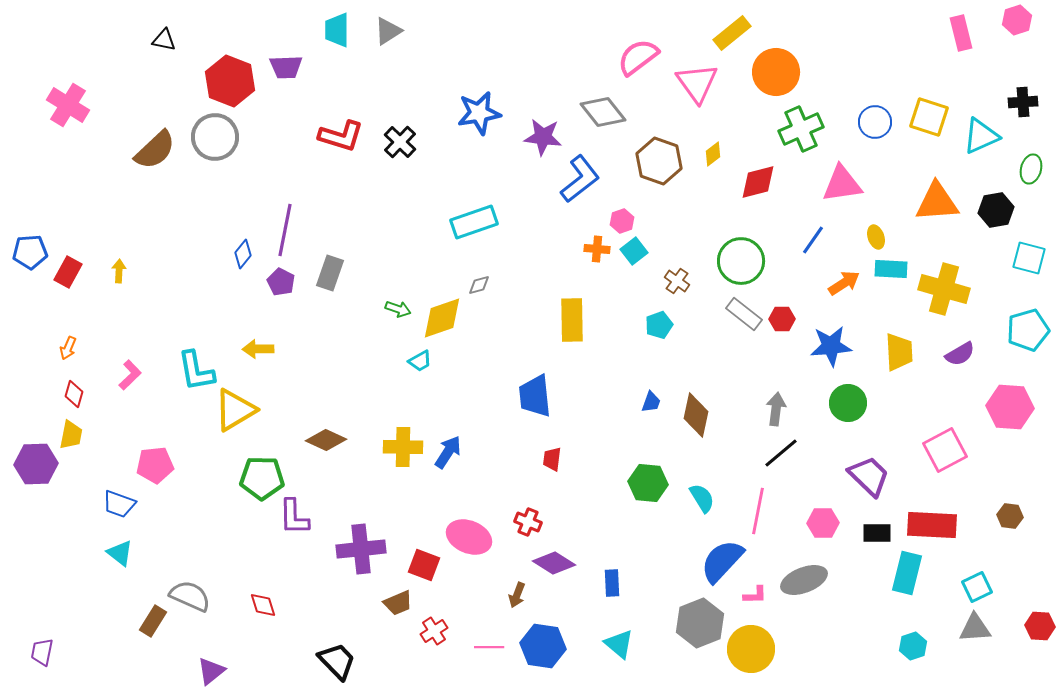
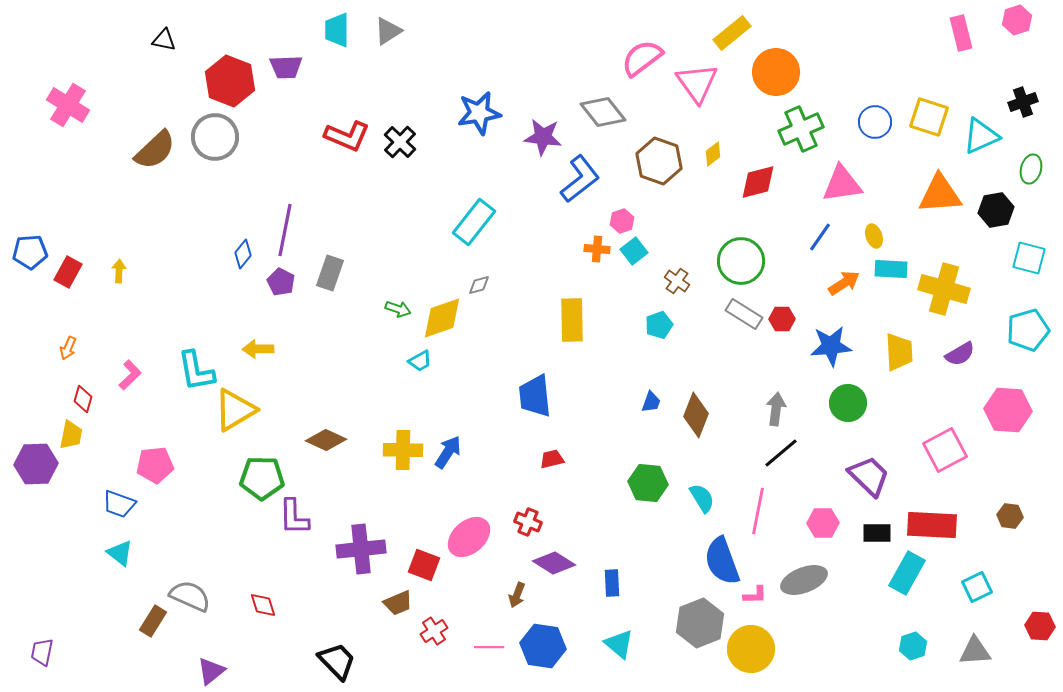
pink semicircle at (638, 57): moved 4 px right, 1 px down
black cross at (1023, 102): rotated 16 degrees counterclockwise
red L-shape at (341, 136): moved 6 px right; rotated 6 degrees clockwise
orange triangle at (937, 202): moved 3 px right, 8 px up
cyan rectangle at (474, 222): rotated 33 degrees counterclockwise
yellow ellipse at (876, 237): moved 2 px left, 1 px up
blue line at (813, 240): moved 7 px right, 3 px up
gray rectangle at (744, 314): rotated 6 degrees counterclockwise
red diamond at (74, 394): moved 9 px right, 5 px down
pink hexagon at (1010, 407): moved 2 px left, 3 px down
brown diamond at (696, 415): rotated 9 degrees clockwise
yellow cross at (403, 447): moved 3 px down
red trapezoid at (552, 459): rotated 70 degrees clockwise
pink ellipse at (469, 537): rotated 63 degrees counterclockwise
blue semicircle at (722, 561): rotated 63 degrees counterclockwise
cyan rectangle at (907, 573): rotated 15 degrees clockwise
gray triangle at (975, 628): moved 23 px down
